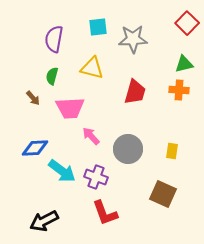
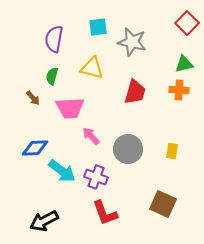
gray star: moved 1 px left, 3 px down; rotated 16 degrees clockwise
brown square: moved 10 px down
